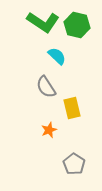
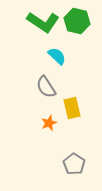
green hexagon: moved 4 px up
orange star: moved 7 px up
